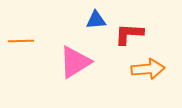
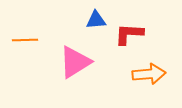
orange line: moved 4 px right, 1 px up
orange arrow: moved 1 px right, 5 px down
